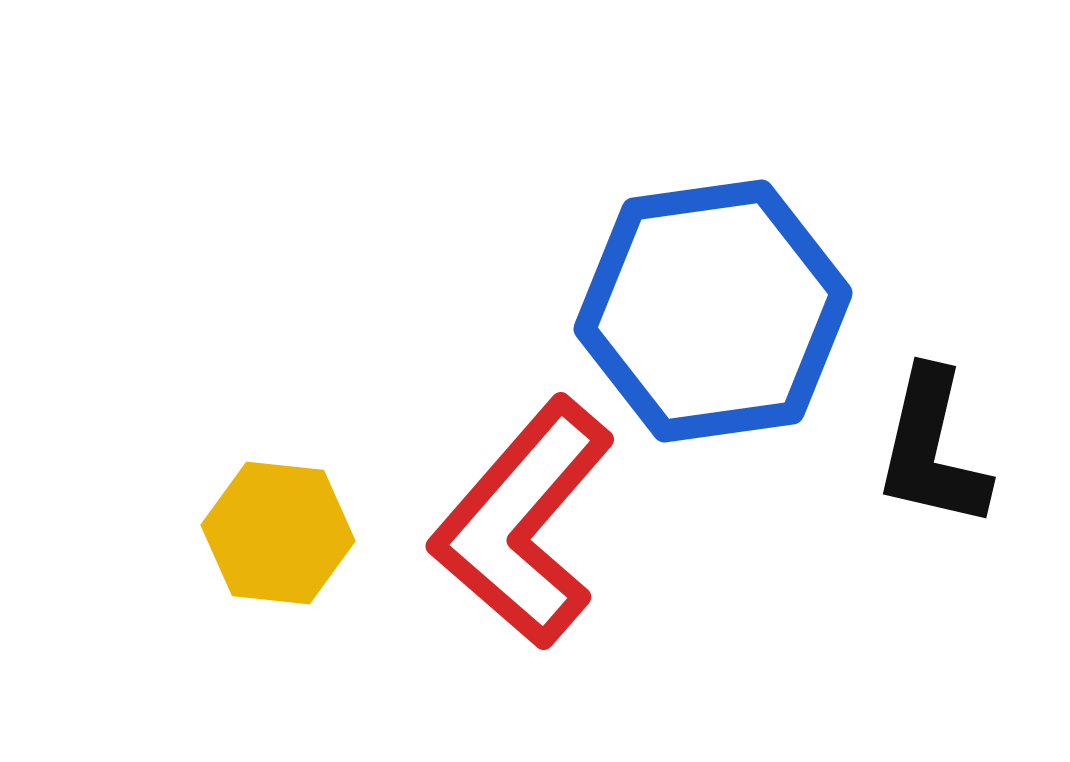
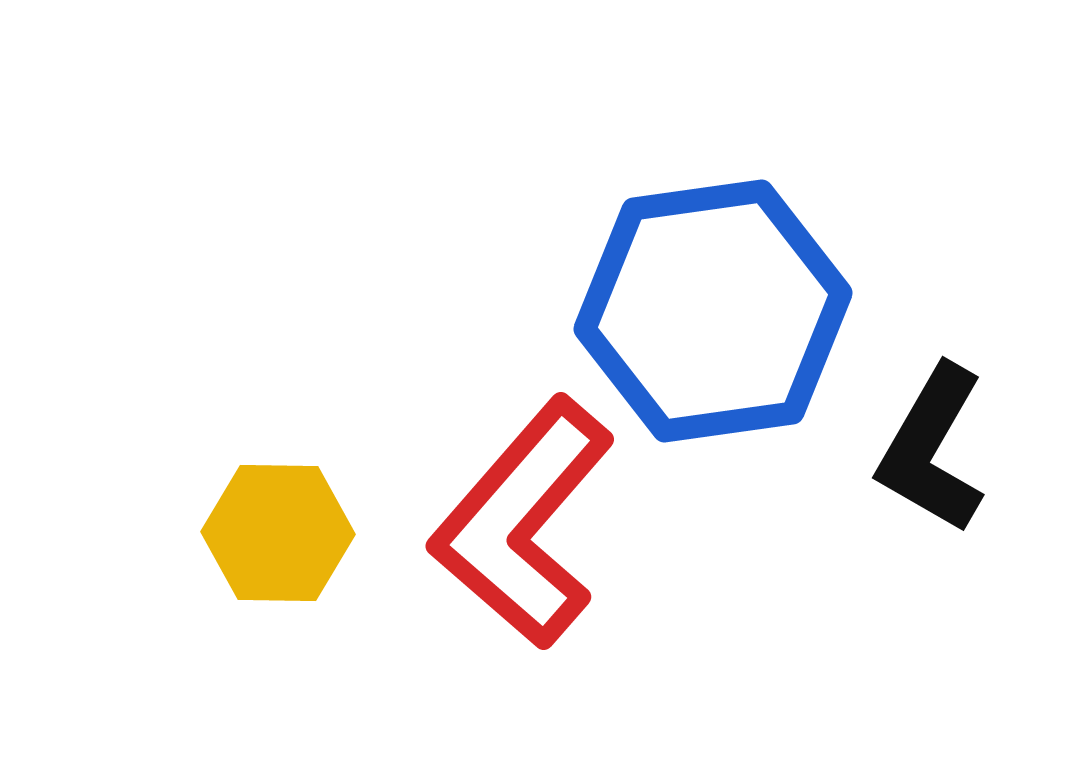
black L-shape: rotated 17 degrees clockwise
yellow hexagon: rotated 5 degrees counterclockwise
